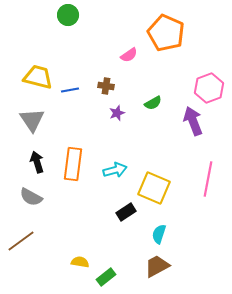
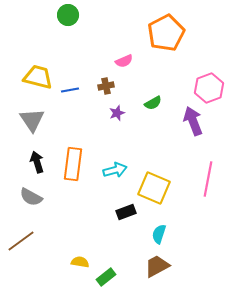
orange pentagon: rotated 21 degrees clockwise
pink semicircle: moved 5 px left, 6 px down; rotated 12 degrees clockwise
brown cross: rotated 21 degrees counterclockwise
black rectangle: rotated 12 degrees clockwise
